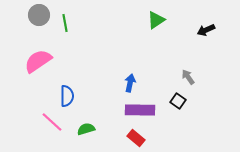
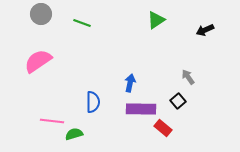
gray circle: moved 2 px right, 1 px up
green line: moved 17 px right; rotated 60 degrees counterclockwise
black arrow: moved 1 px left
blue semicircle: moved 26 px right, 6 px down
black square: rotated 14 degrees clockwise
purple rectangle: moved 1 px right, 1 px up
pink line: moved 1 px up; rotated 35 degrees counterclockwise
green semicircle: moved 12 px left, 5 px down
red rectangle: moved 27 px right, 10 px up
